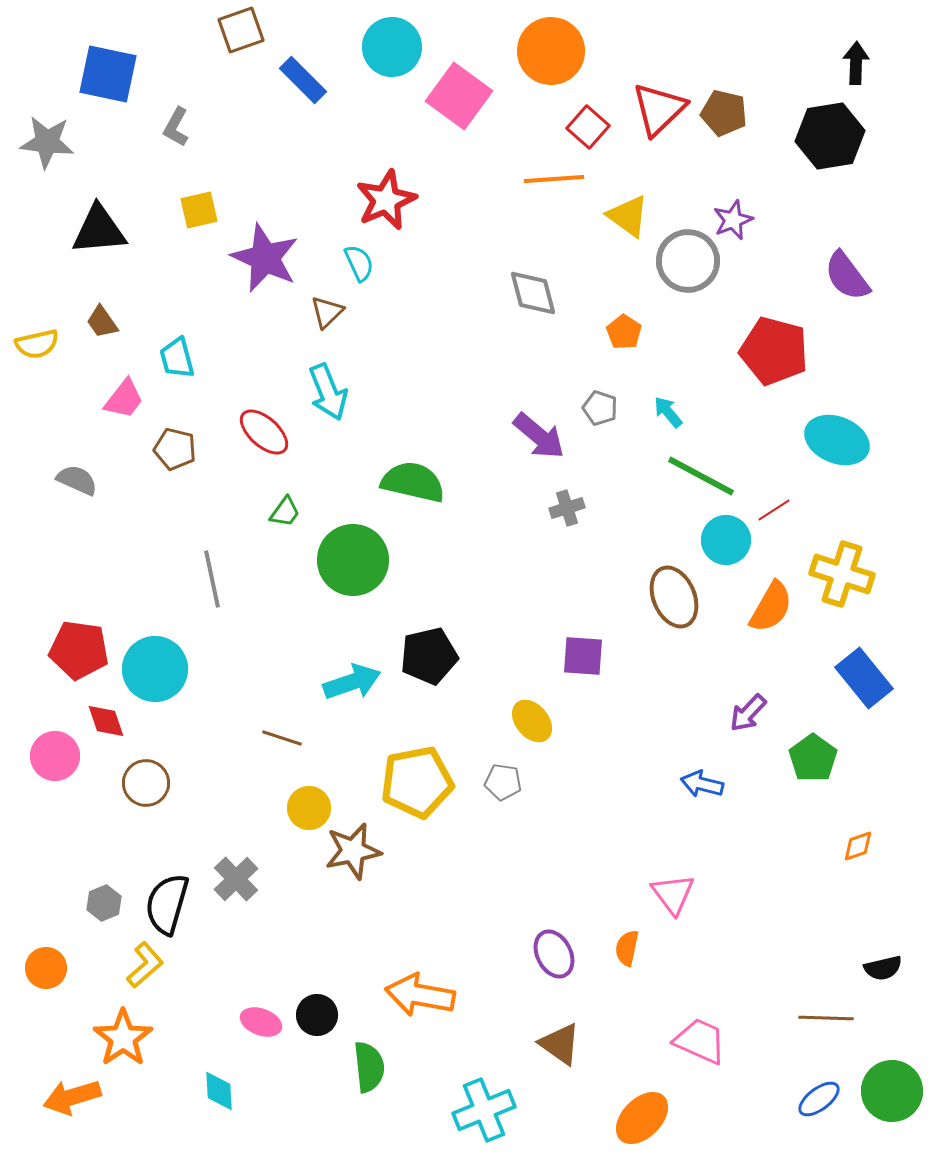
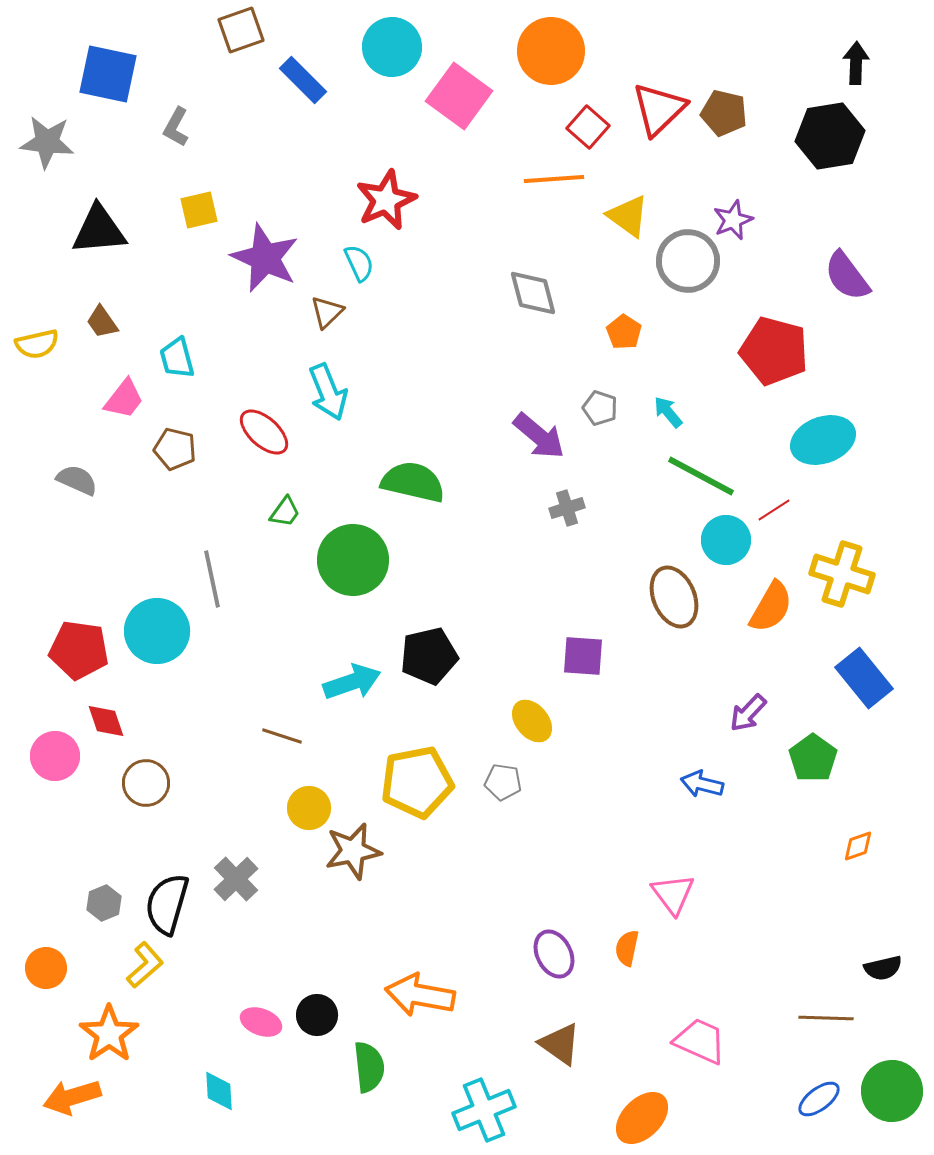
cyan ellipse at (837, 440): moved 14 px left; rotated 42 degrees counterclockwise
cyan circle at (155, 669): moved 2 px right, 38 px up
brown line at (282, 738): moved 2 px up
orange star at (123, 1038): moved 14 px left, 4 px up
